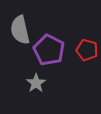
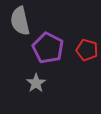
gray semicircle: moved 9 px up
purple pentagon: moved 1 px left, 2 px up
